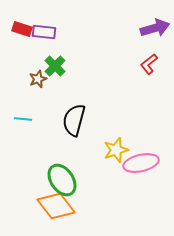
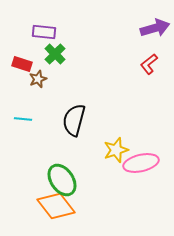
red rectangle: moved 35 px down
green cross: moved 12 px up
